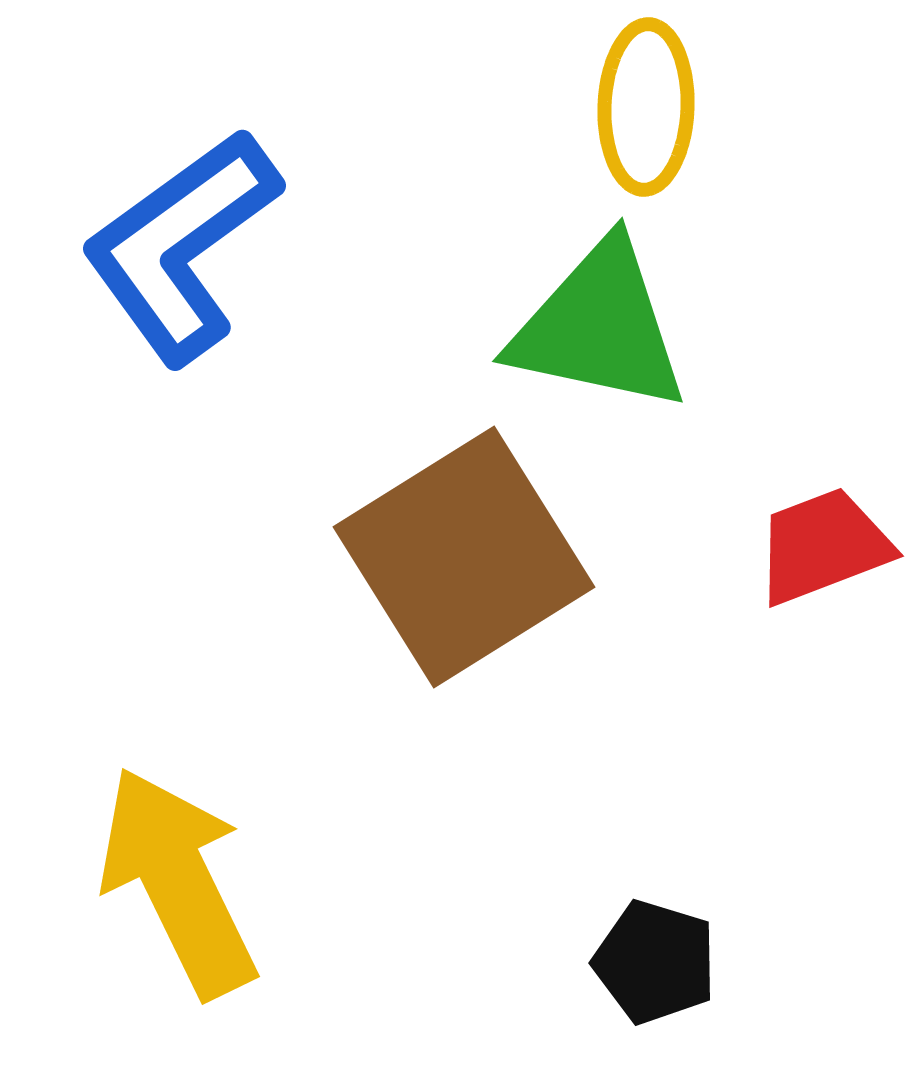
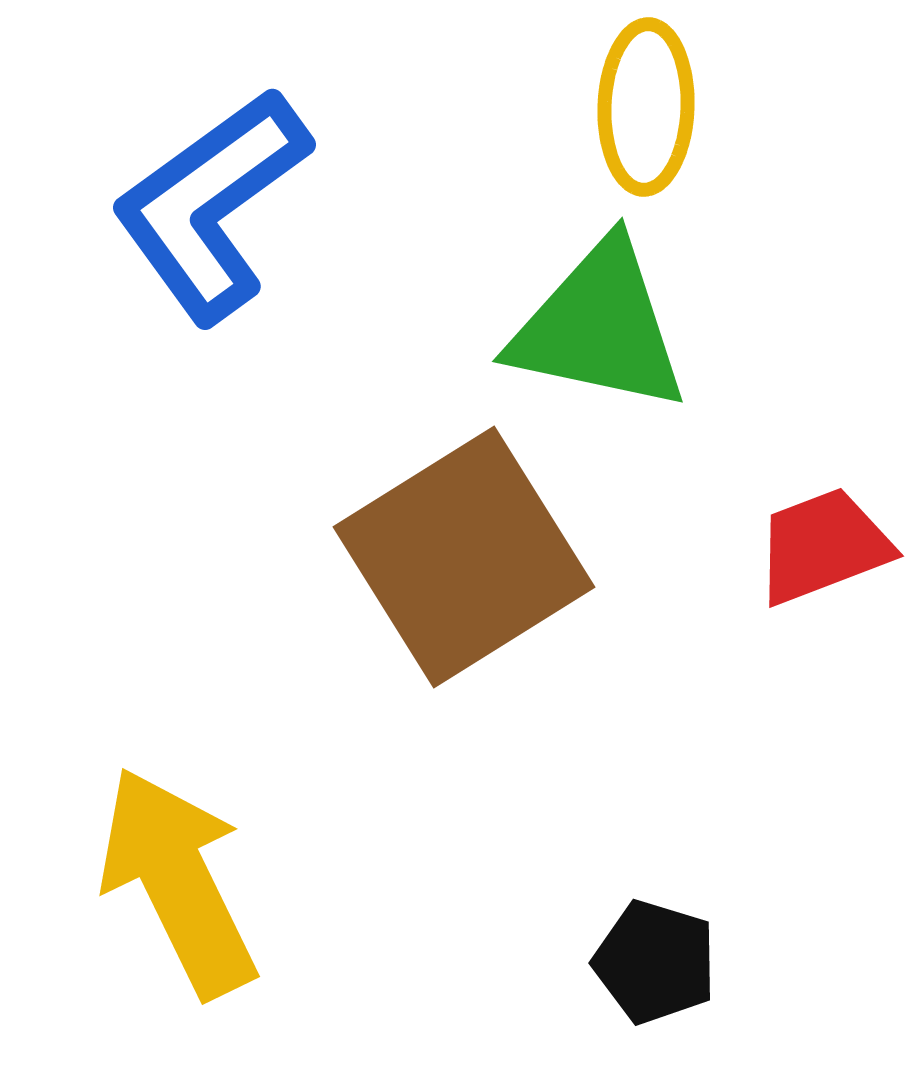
blue L-shape: moved 30 px right, 41 px up
